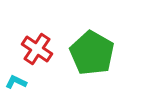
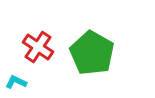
red cross: moved 1 px right, 2 px up
